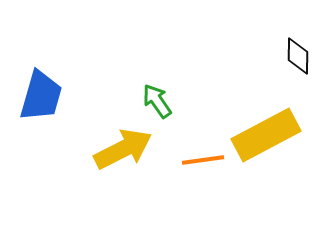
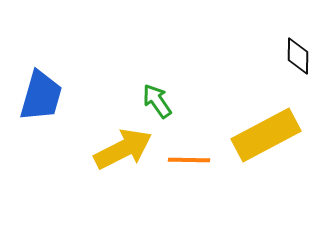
orange line: moved 14 px left; rotated 9 degrees clockwise
